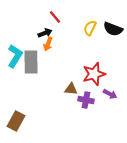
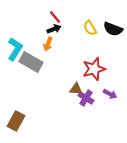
yellow semicircle: rotated 56 degrees counterclockwise
black arrow: moved 9 px right, 4 px up
cyan L-shape: moved 7 px up
gray rectangle: rotated 60 degrees counterclockwise
red star: moved 5 px up
brown triangle: moved 5 px right
purple cross: moved 2 px up; rotated 21 degrees clockwise
